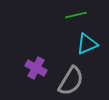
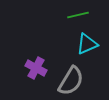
green line: moved 2 px right
